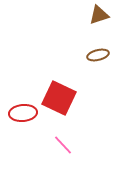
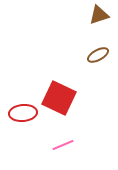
brown ellipse: rotated 15 degrees counterclockwise
pink line: rotated 70 degrees counterclockwise
